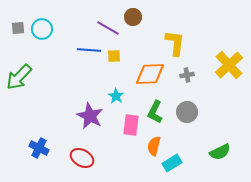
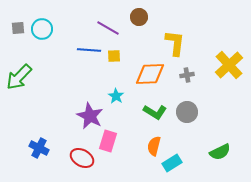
brown circle: moved 6 px right
green L-shape: rotated 85 degrees counterclockwise
pink rectangle: moved 23 px left, 16 px down; rotated 10 degrees clockwise
